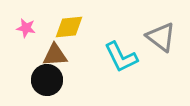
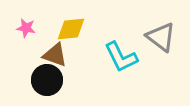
yellow diamond: moved 2 px right, 2 px down
brown triangle: rotated 24 degrees clockwise
